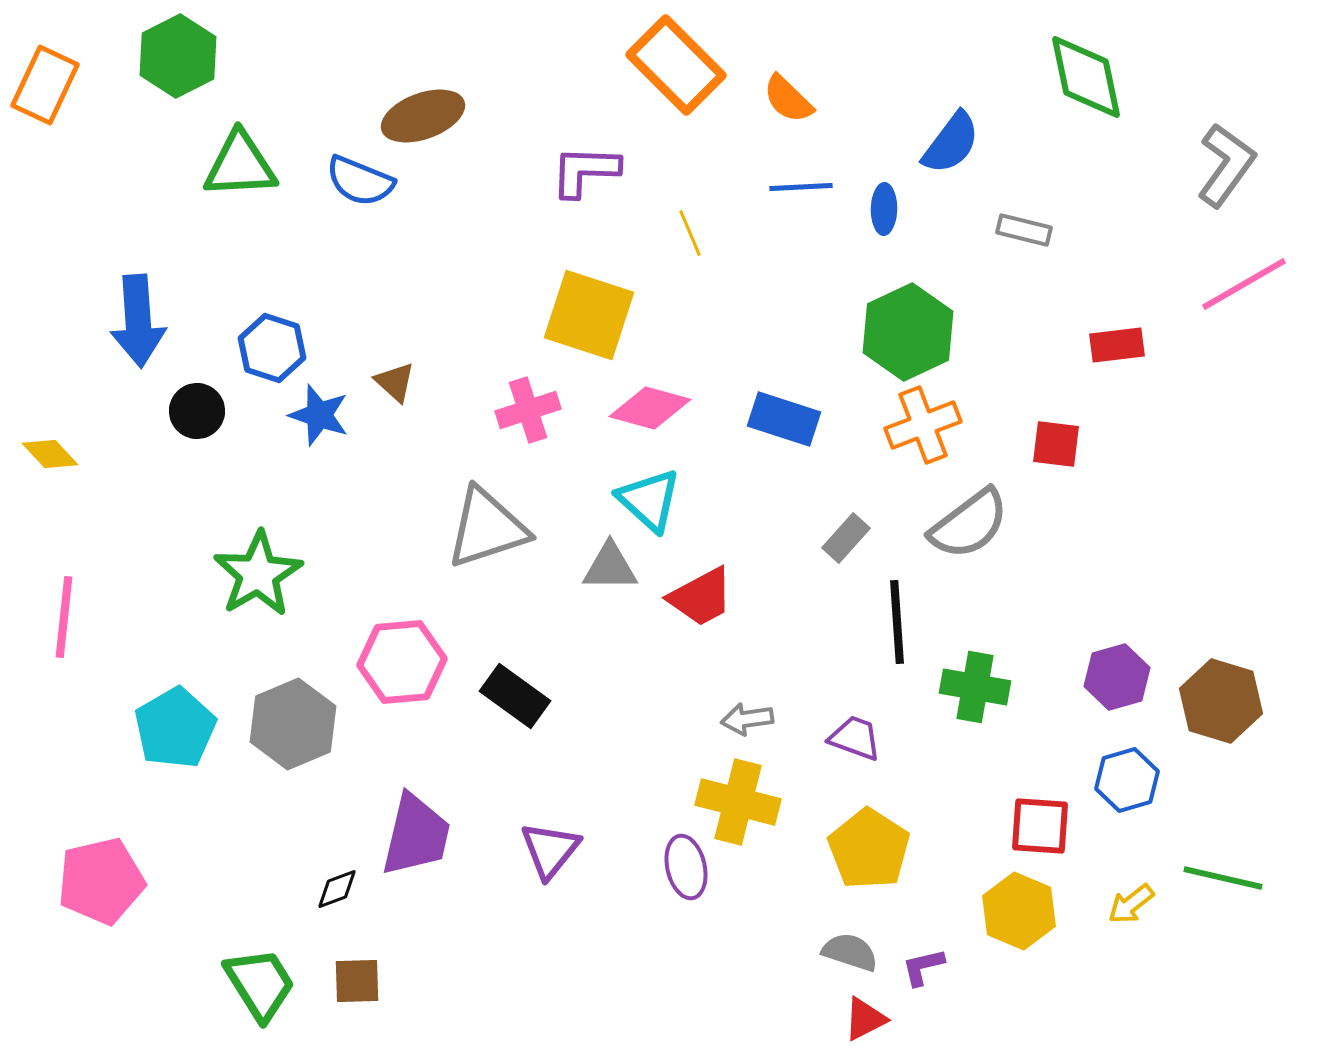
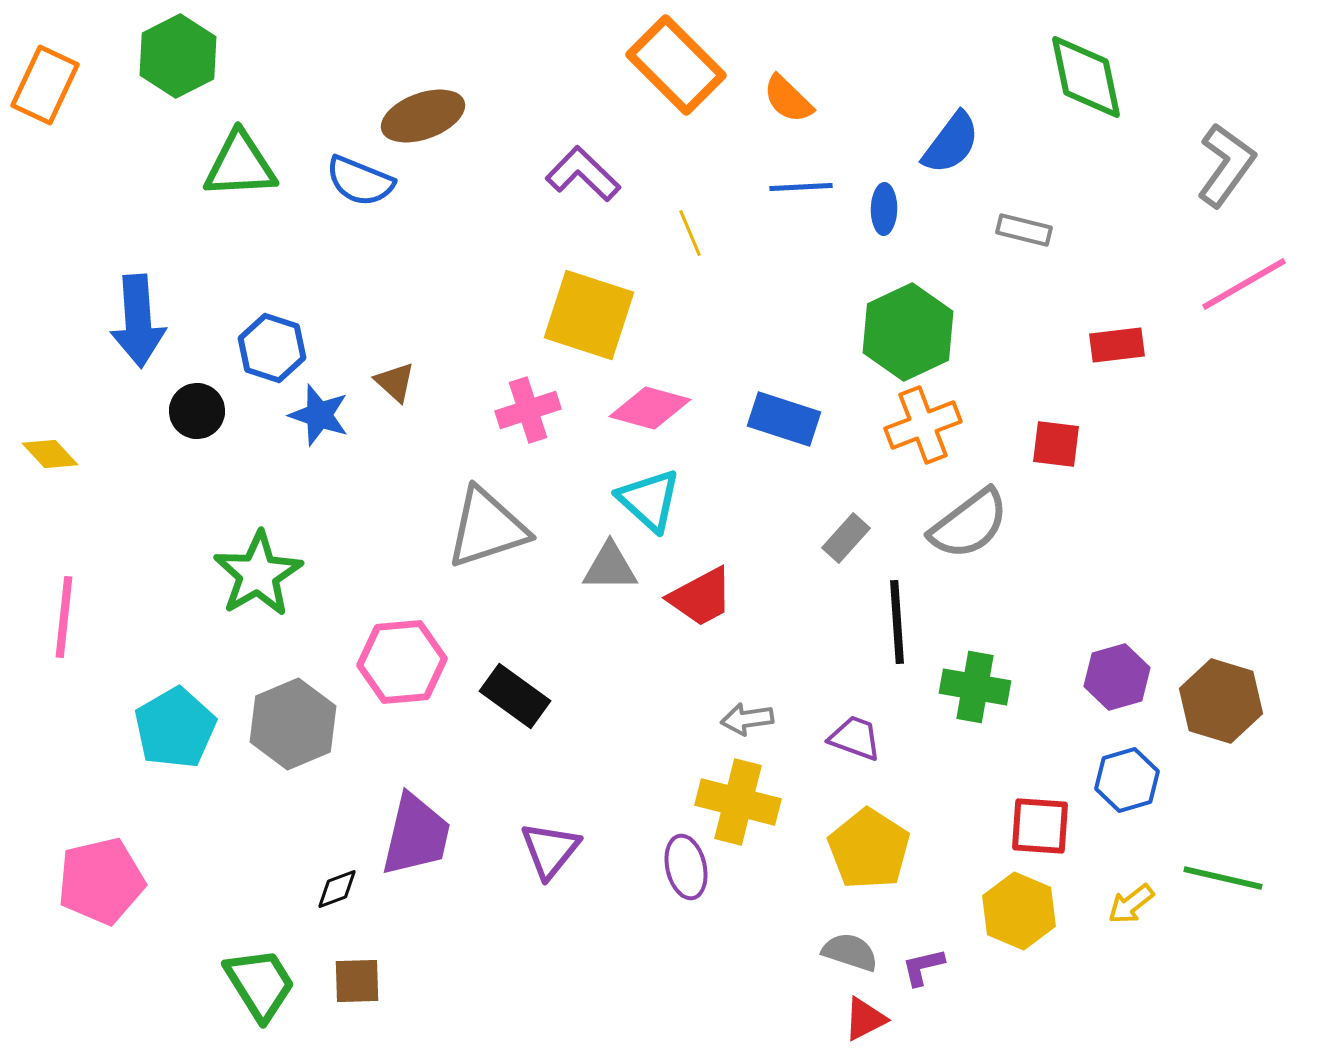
purple L-shape at (585, 171): moved 2 px left, 3 px down; rotated 42 degrees clockwise
